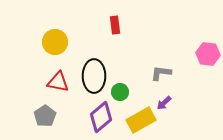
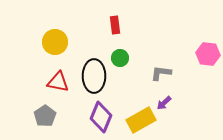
green circle: moved 34 px up
purple diamond: rotated 28 degrees counterclockwise
